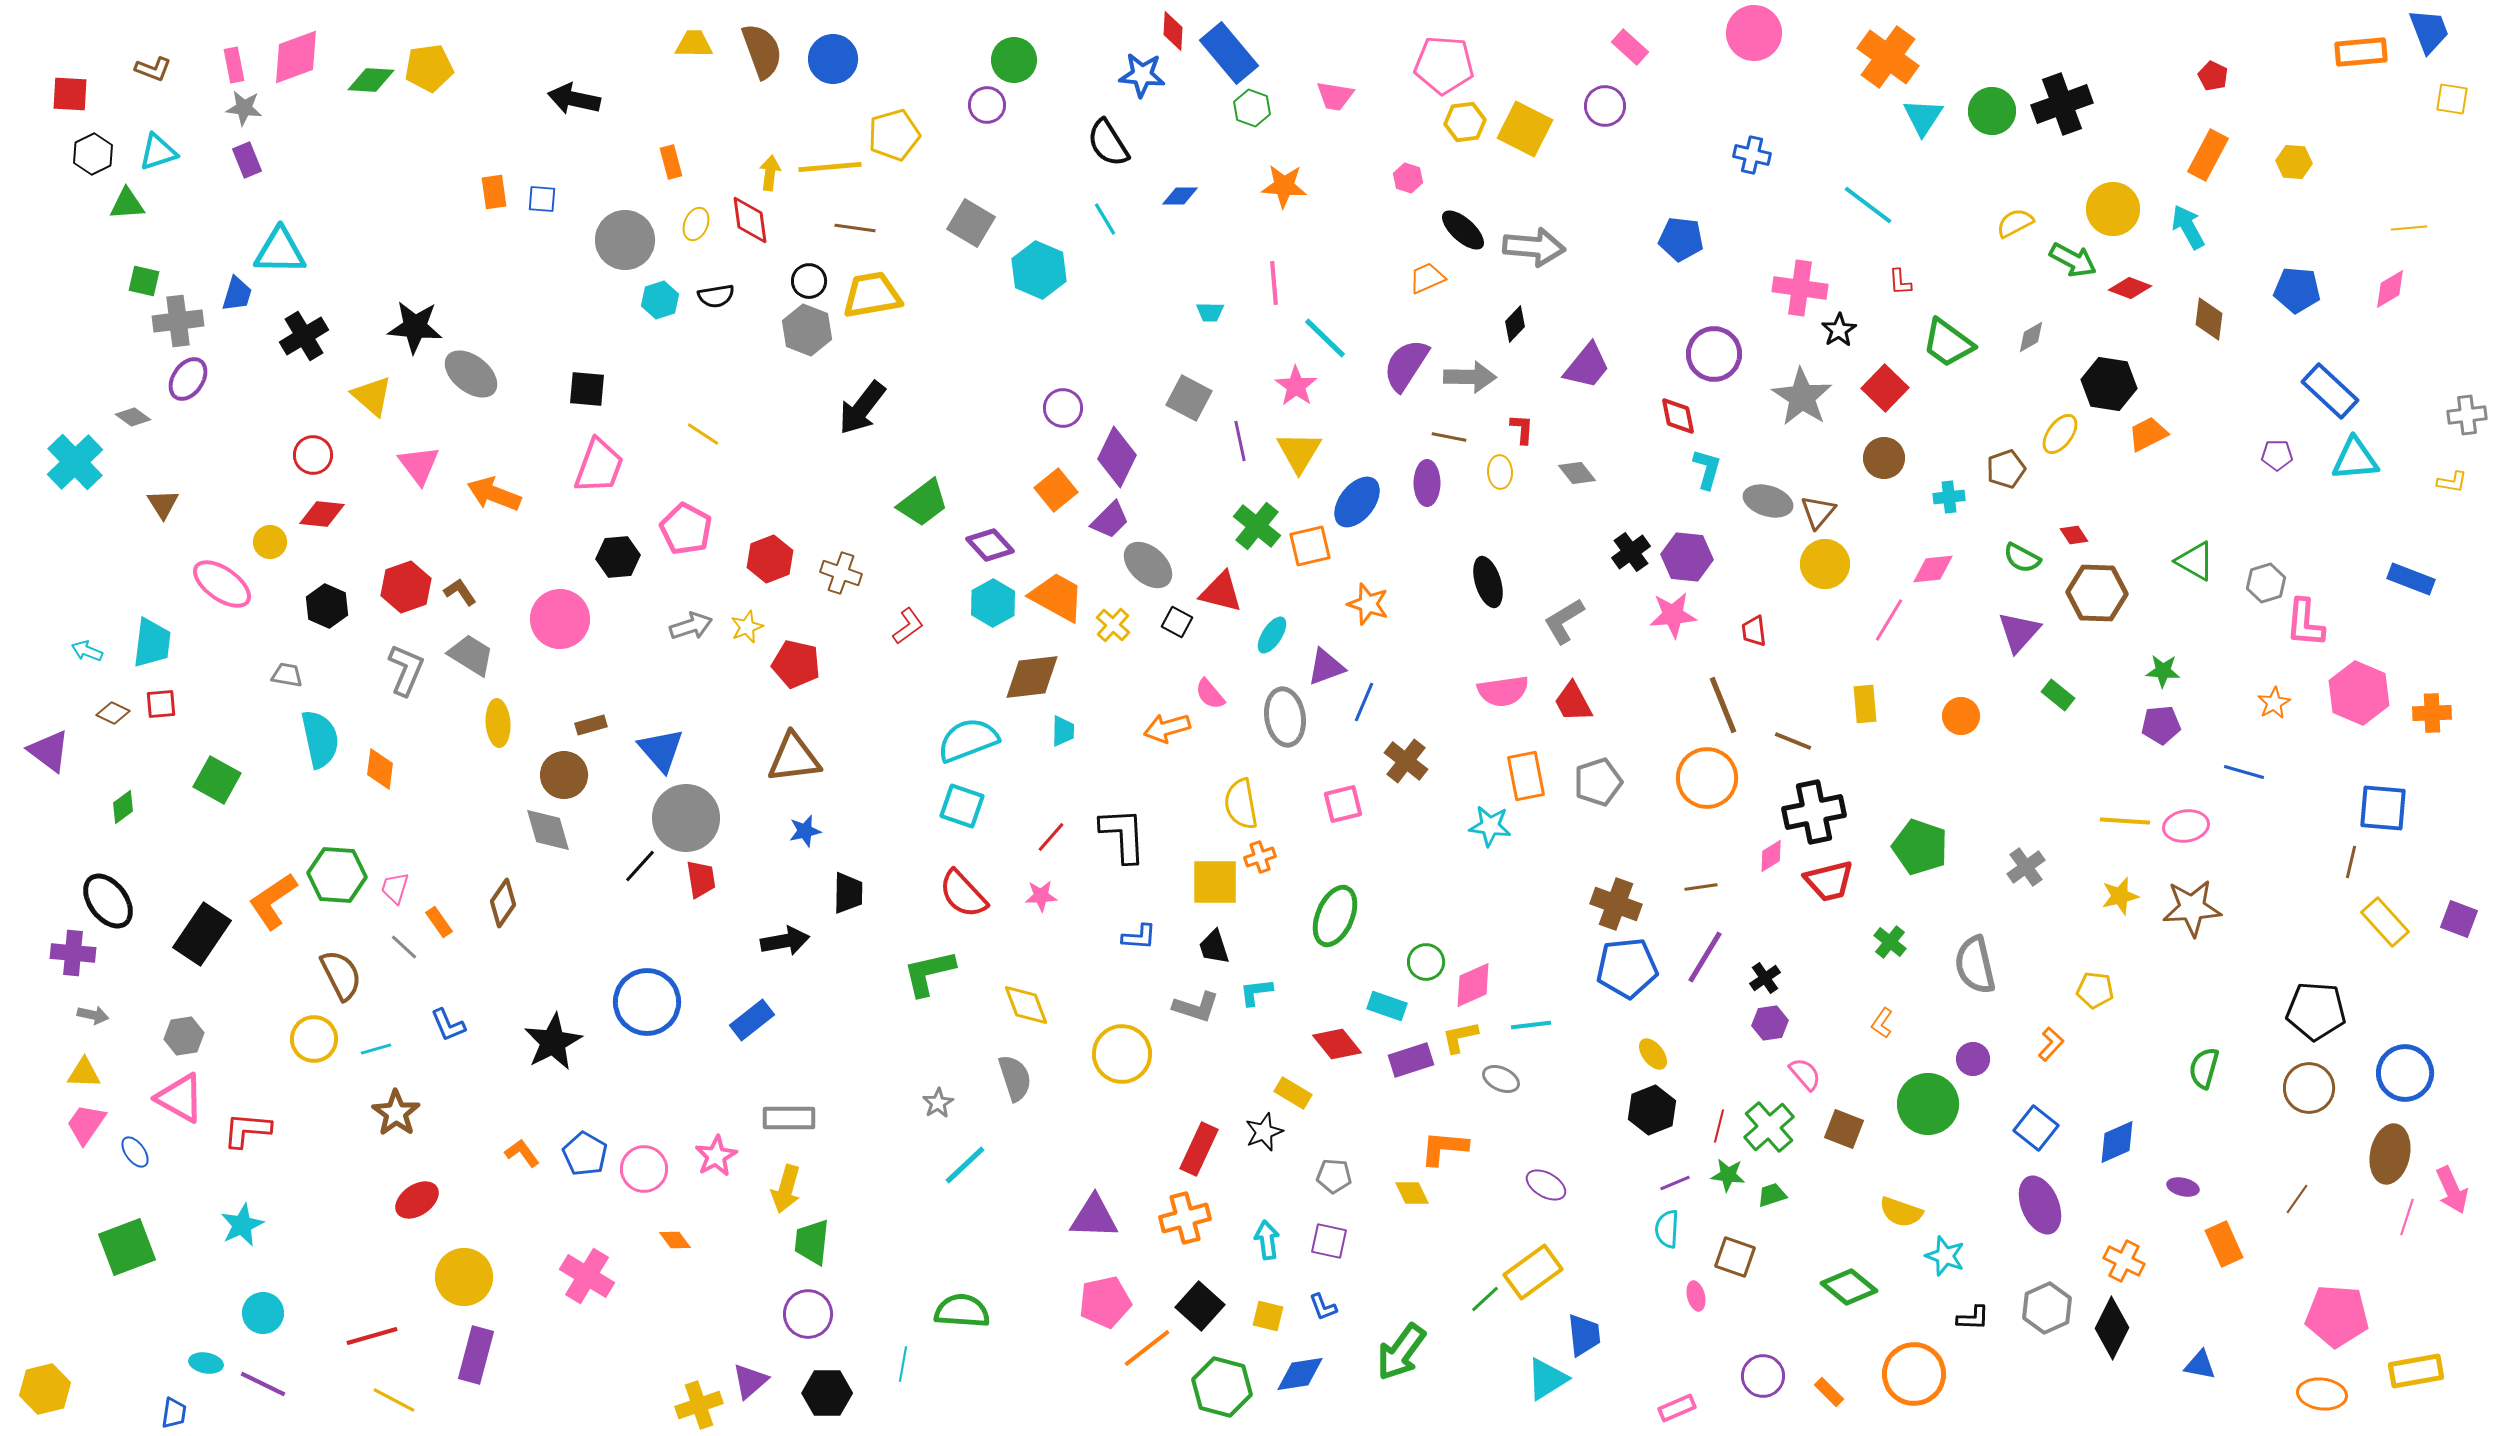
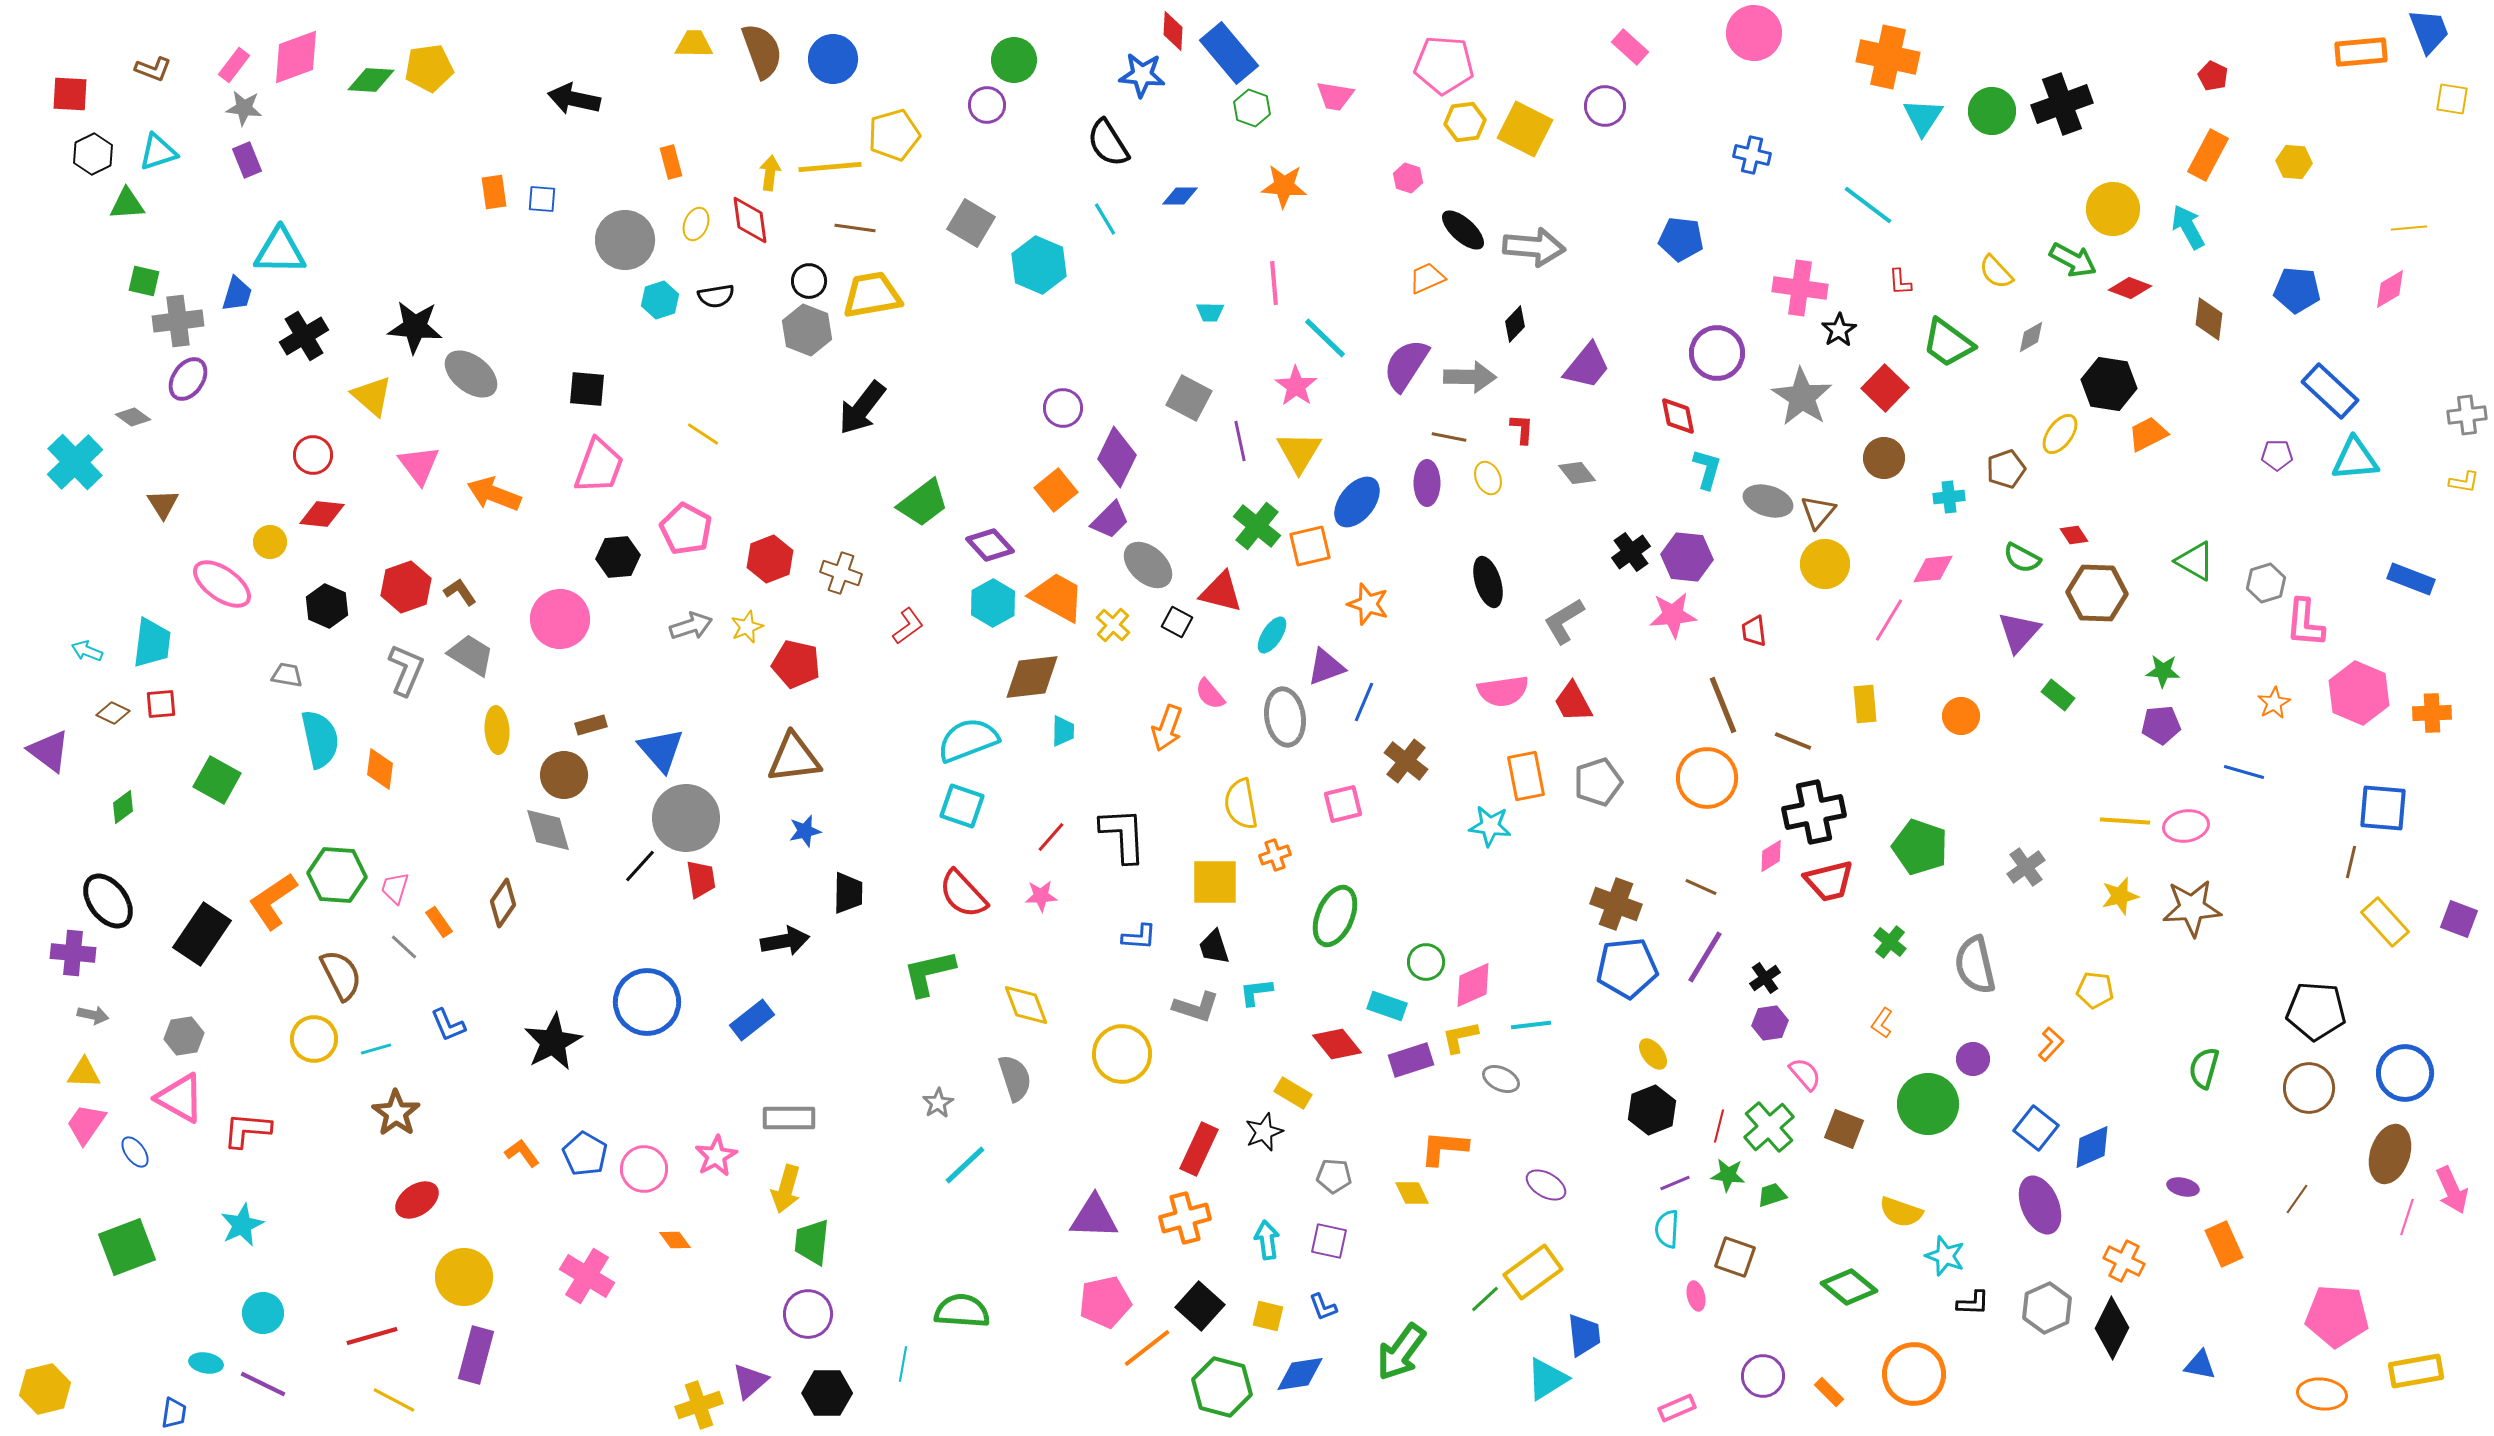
orange cross at (1888, 57): rotated 24 degrees counterclockwise
pink rectangle at (234, 65): rotated 48 degrees clockwise
yellow semicircle at (2015, 223): moved 19 px left, 49 px down; rotated 105 degrees counterclockwise
cyan hexagon at (1039, 270): moved 5 px up
purple circle at (1714, 354): moved 3 px right, 1 px up
yellow ellipse at (1500, 472): moved 12 px left, 6 px down; rotated 20 degrees counterclockwise
yellow L-shape at (2452, 482): moved 12 px right
yellow ellipse at (498, 723): moved 1 px left, 7 px down
orange arrow at (1167, 728): rotated 54 degrees counterclockwise
orange cross at (1260, 857): moved 15 px right, 2 px up
brown line at (1701, 887): rotated 32 degrees clockwise
blue diamond at (2117, 1142): moved 25 px left, 5 px down
brown ellipse at (2390, 1154): rotated 6 degrees clockwise
black L-shape at (1973, 1318): moved 15 px up
